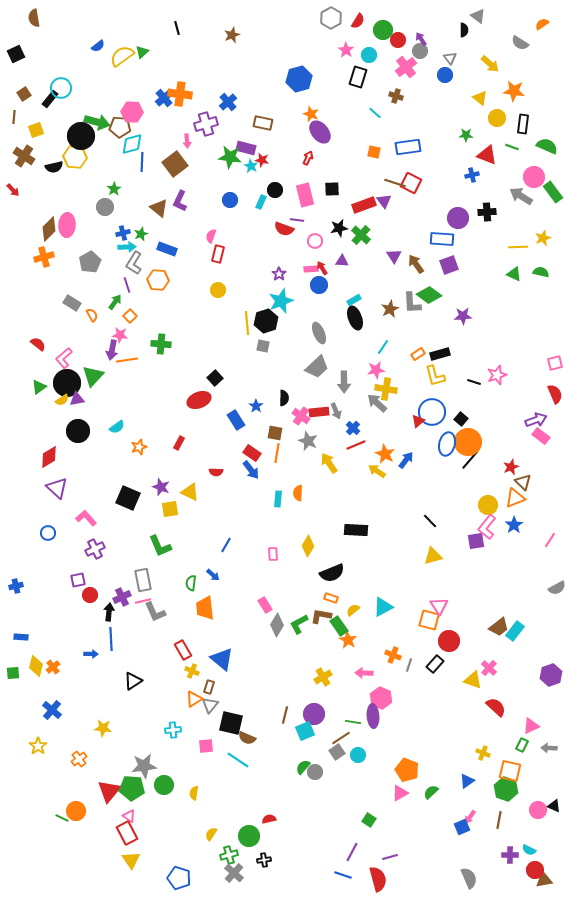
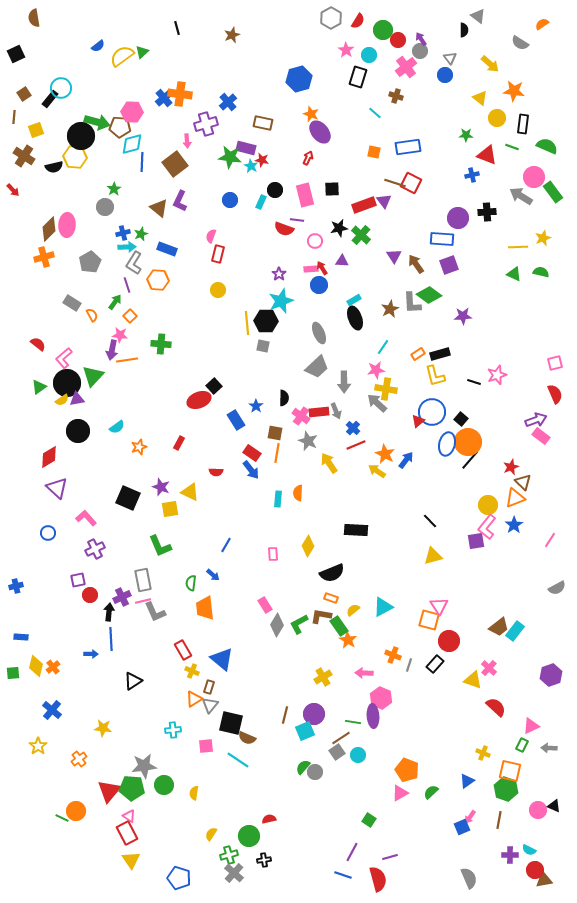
black hexagon at (266, 321): rotated 20 degrees clockwise
black square at (215, 378): moved 1 px left, 8 px down
